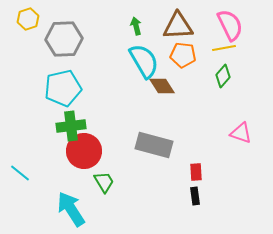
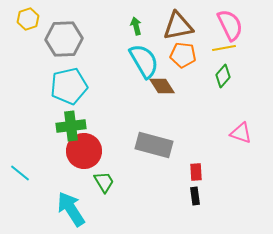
brown triangle: rotated 8 degrees counterclockwise
cyan pentagon: moved 6 px right, 2 px up
